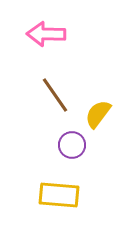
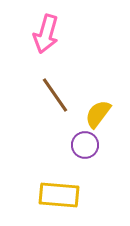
pink arrow: rotated 75 degrees counterclockwise
purple circle: moved 13 px right
